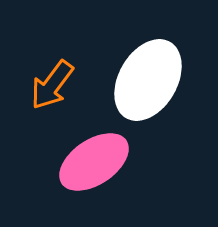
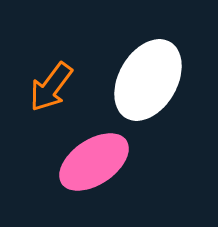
orange arrow: moved 1 px left, 2 px down
